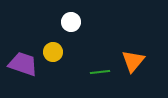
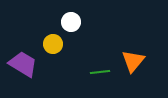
yellow circle: moved 8 px up
purple trapezoid: rotated 12 degrees clockwise
